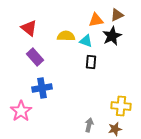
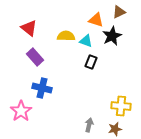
brown triangle: moved 2 px right, 3 px up
orange triangle: rotated 28 degrees clockwise
black rectangle: rotated 16 degrees clockwise
blue cross: rotated 24 degrees clockwise
